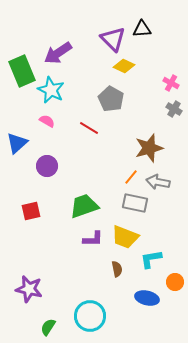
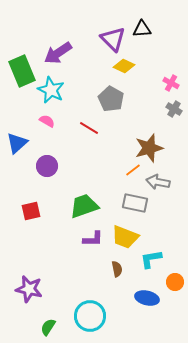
orange line: moved 2 px right, 7 px up; rotated 14 degrees clockwise
